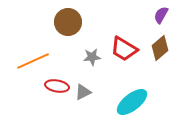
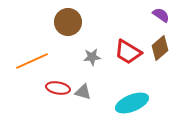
purple semicircle: rotated 96 degrees clockwise
red trapezoid: moved 4 px right, 3 px down
orange line: moved 1 px left
red ellipse: moved 1 px right, 2 px down
gray triangle: rotated 42 degrees clockwise
cyan ellipse: moved 1 px down; rotated 16 degrees clockwise
